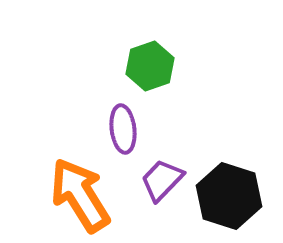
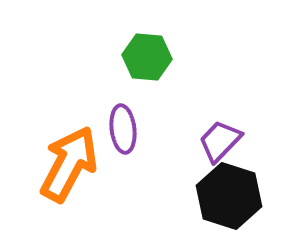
green hexagon: moved 3 px left, 9 px up; rotated 24 degrees clockwise
purple trapezoid: moved 58 px right, 39 px up
orange arrow: moved 11 px left, 31 px up; rotated 60 degrees clockwise
